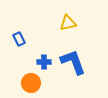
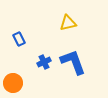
blue cross: rotated 24 degrees counterclockwise
orange circle: moved 18 px left
